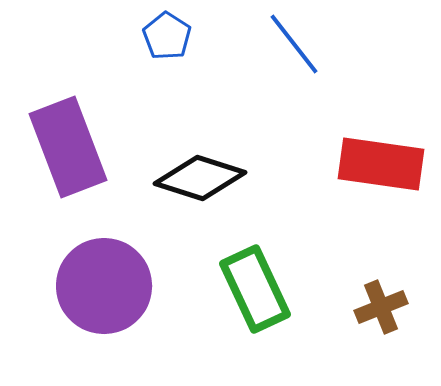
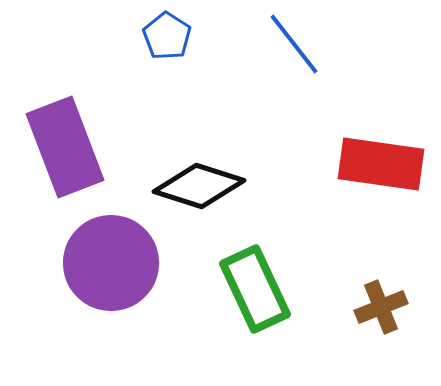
purple rectangle: moved 3 px left
black diamond: moved 1 px left, 8 px down
purple circle: moved 7 px right, 23 px up
